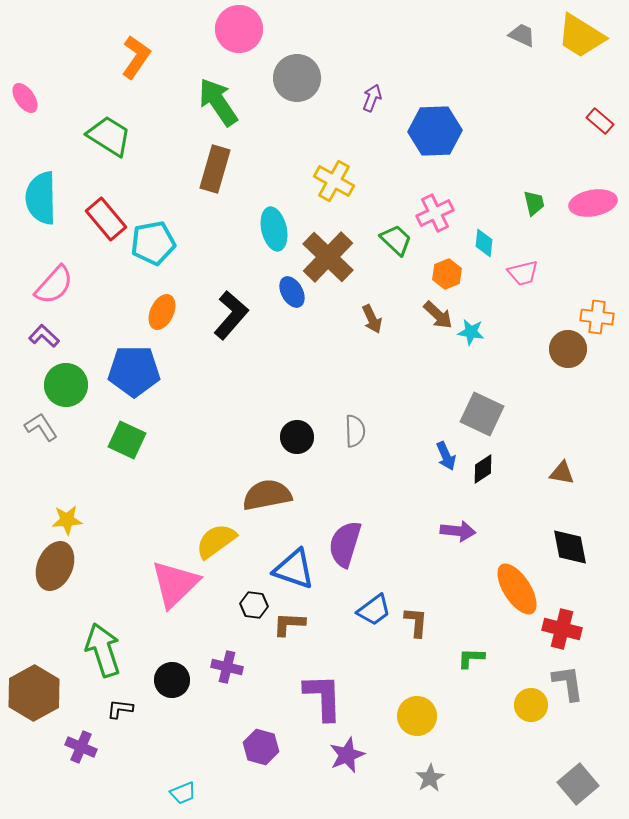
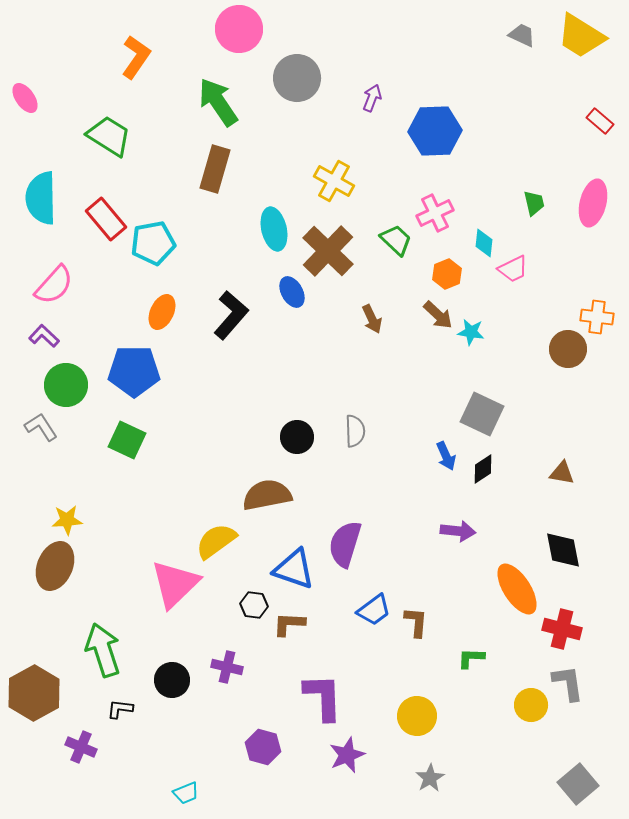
pink ellipse at (593, 203): rotated 66 degrees counterclockwise
brown cross at (328, 257): moved 6 px up
pink trapezoid at (523, 273): moved 10 px left, 4 px up; rotated 12 degrees counterclockwise
black diamond at (570, 547): moved 7 px left, 3 px down
purple hexagon at (261, 747): moved 2 px right
cyan trapezoid at (183, 793): moved 3 px right
